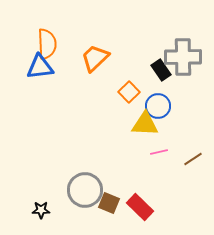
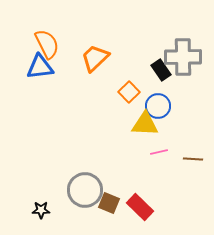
orange semicircle: rotated 24 degrees counterclockwise
brown line: rotated 36 degrees clockwise
